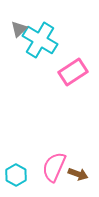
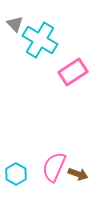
gray triangle: moved 4 px left, 5 px up; rotated 30 degrees counterclockwise
cyan hexagon: moved 1 px up
